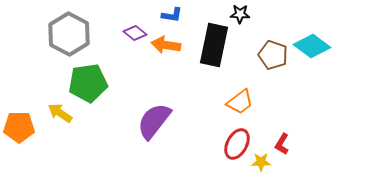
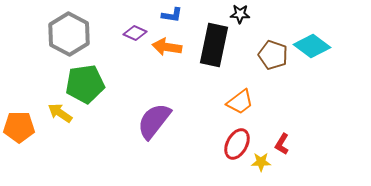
purple diamond: rotated 15 degrees counterclockwise
orange arrow: moved 1 px right, 2 px down
green pentagon: moved 3 px left, 1 px down
